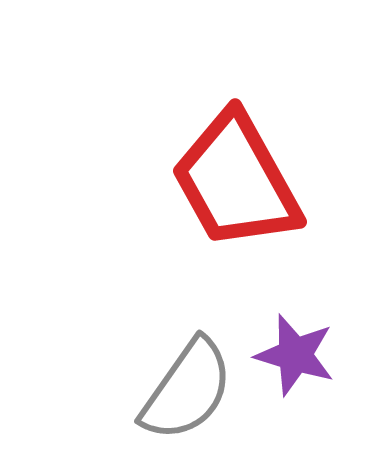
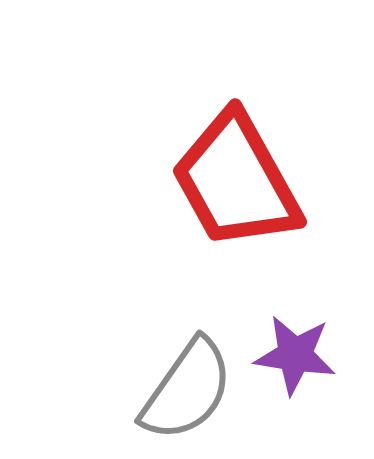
purple star: rotated 8 degrees counterclockwise
